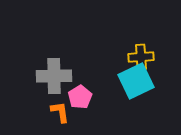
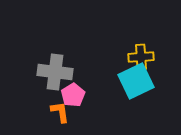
gray cross: moved 1 px right, 4 px up; rotated 8 degrees clockwise
pink pentagon: moved 7 px left, 2 px up
